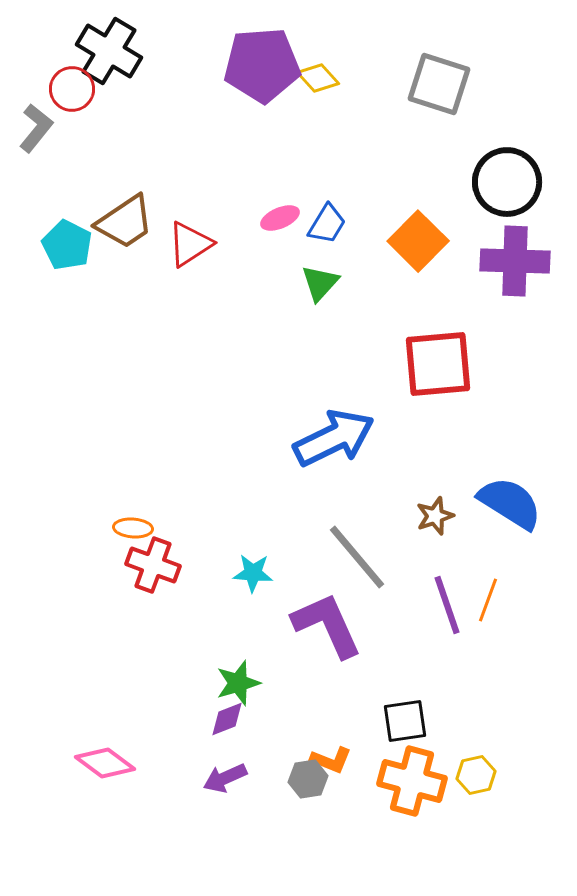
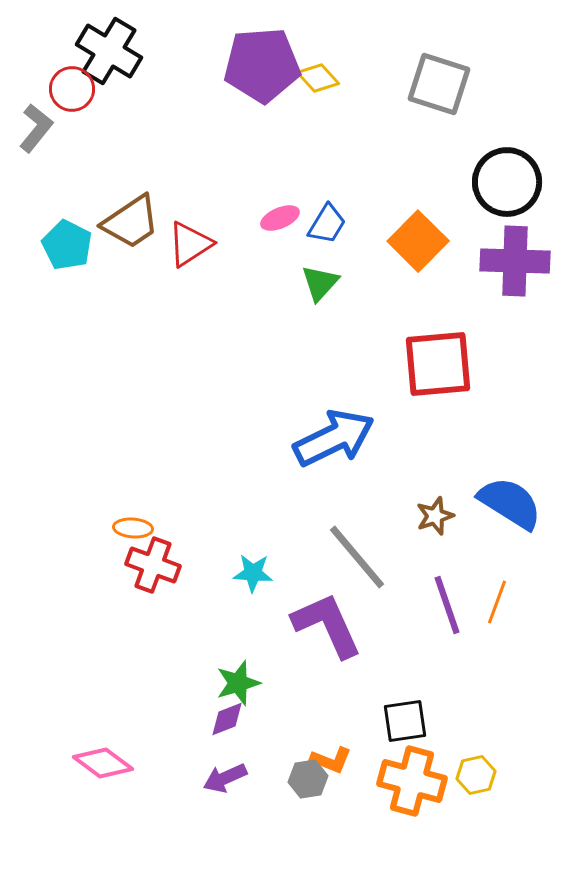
brown trapezoid: moved 6 px right
orange line: moved 9 px right, 2 px down
pink diamond: moved 2 px left
